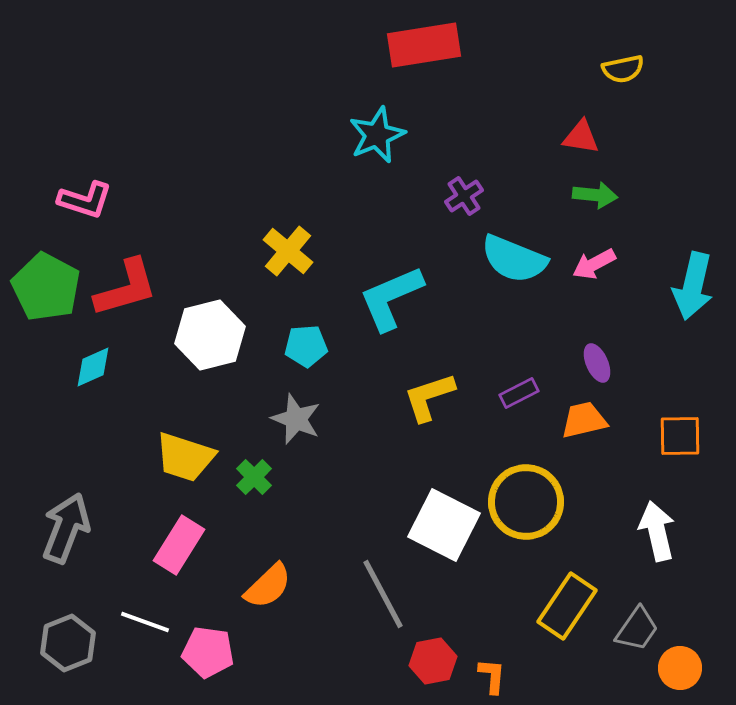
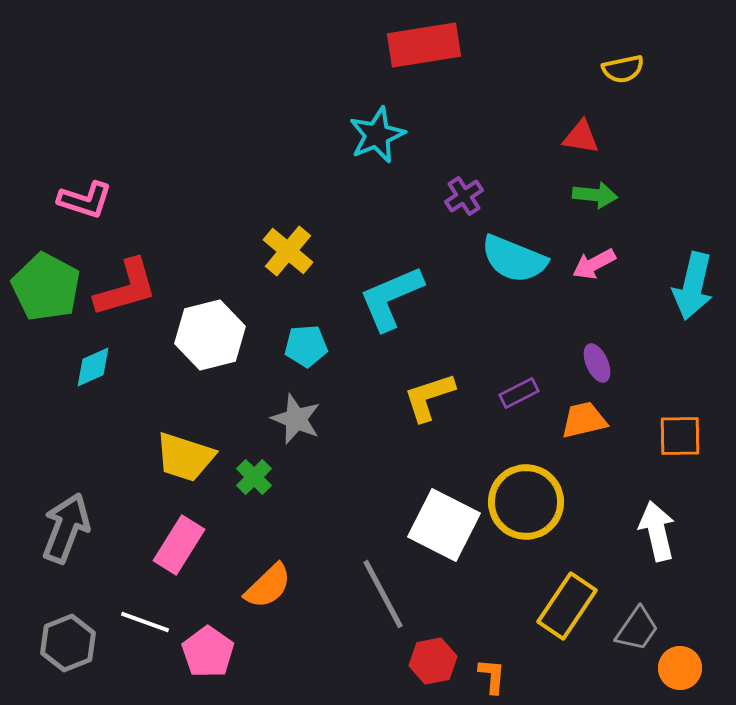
pink pentagon: rotated 27 degrees clockwise
